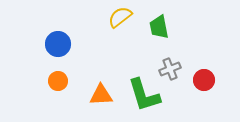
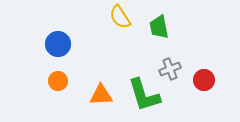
yellow semicircle: rotated 85 degrees counterclockwise
